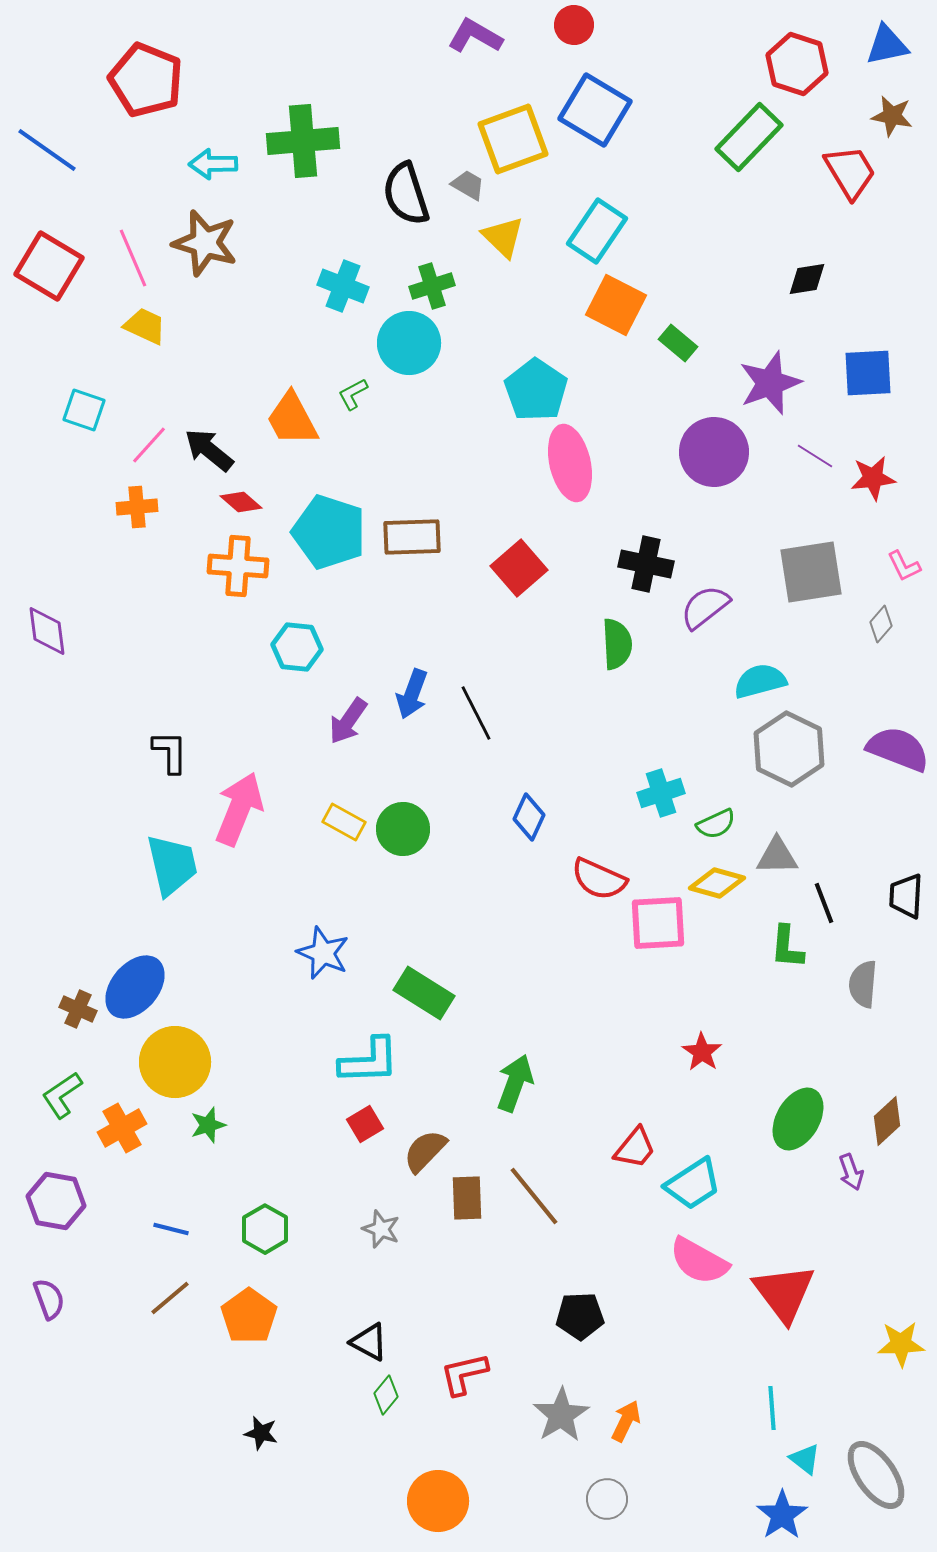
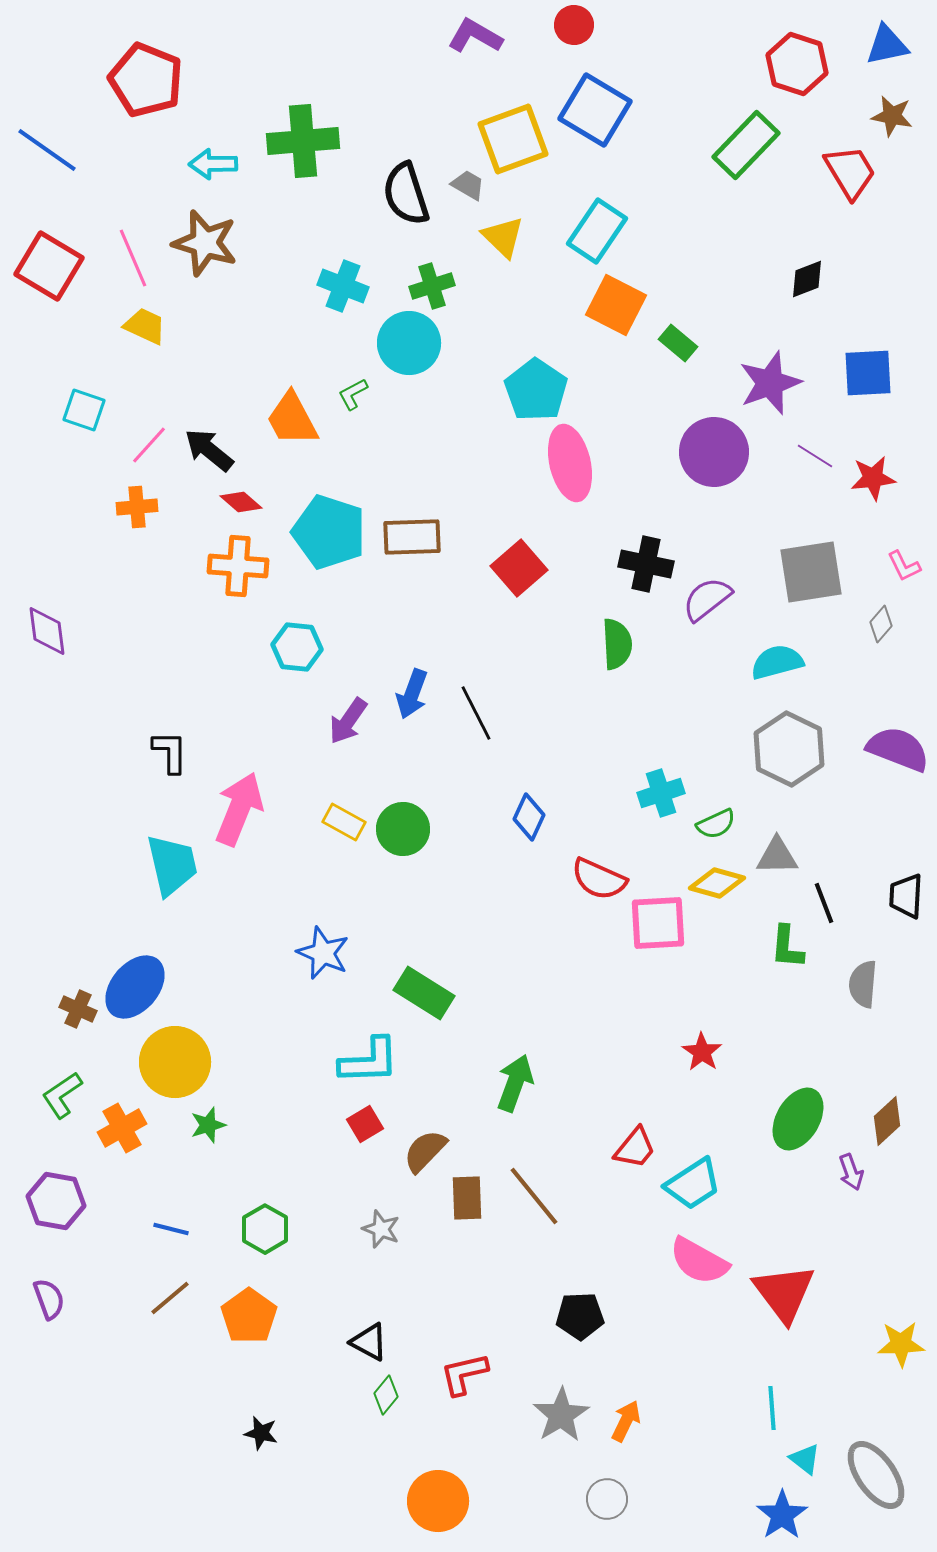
green rectangle at (749, 137): moved 3 px left, 8 px down
black diamond at (807, 279): rotated 12 degrees counterclockwise
purple semicircle at (705, 607): moved 2 px right, 8 px up
cyan semicircle at (760, 681): moved 17 px right, 19 px up
